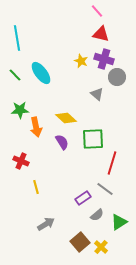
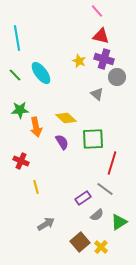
red triangle: moved 2 px down
yellow star: moved 2 px left
